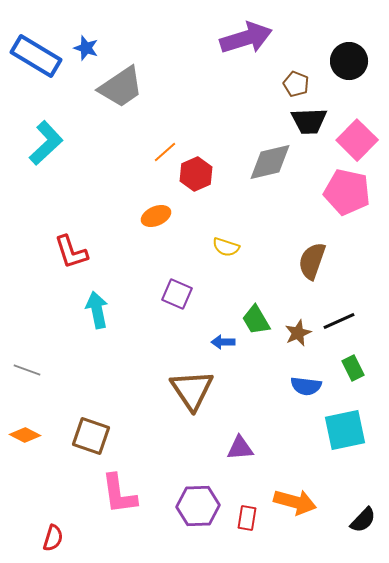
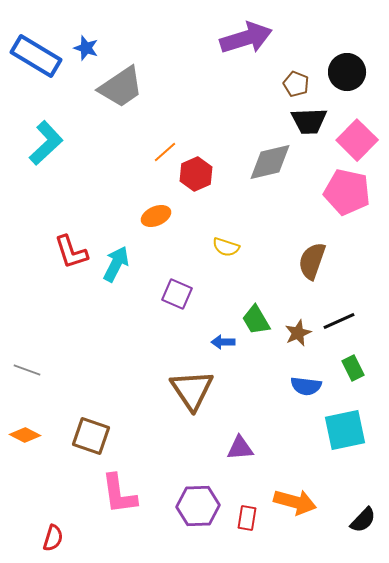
black circle: moved 2 px left, 11 px down
cyan arrow: moved 19 px right, 46 px up; rotated 39 degrees clockwise
